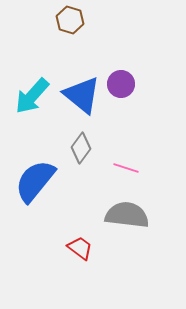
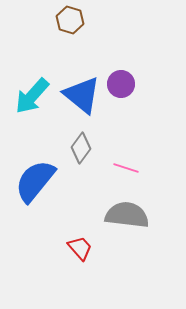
red trapezoid: rotated 12 degrees clockwise
